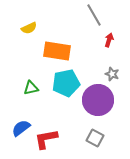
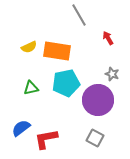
gray line: moved 15 px left
yellow semicircle: moved 19 px down
red arrow: moved 1 px left, 2 px up; rotated 48 degrees counterclockwise
